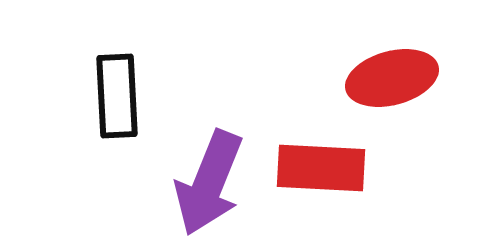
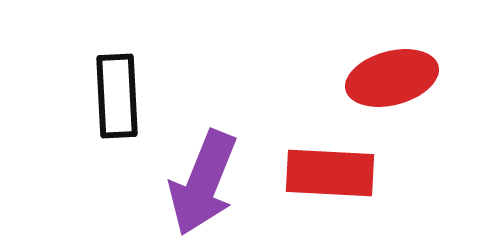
red rectangle: moved 9 px right, 5 px down
purple arrow: moved 6 px left
